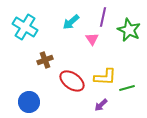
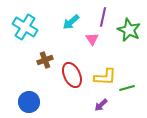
red ellipse: moved 6 px up; rotated 30 degrees clockwise
